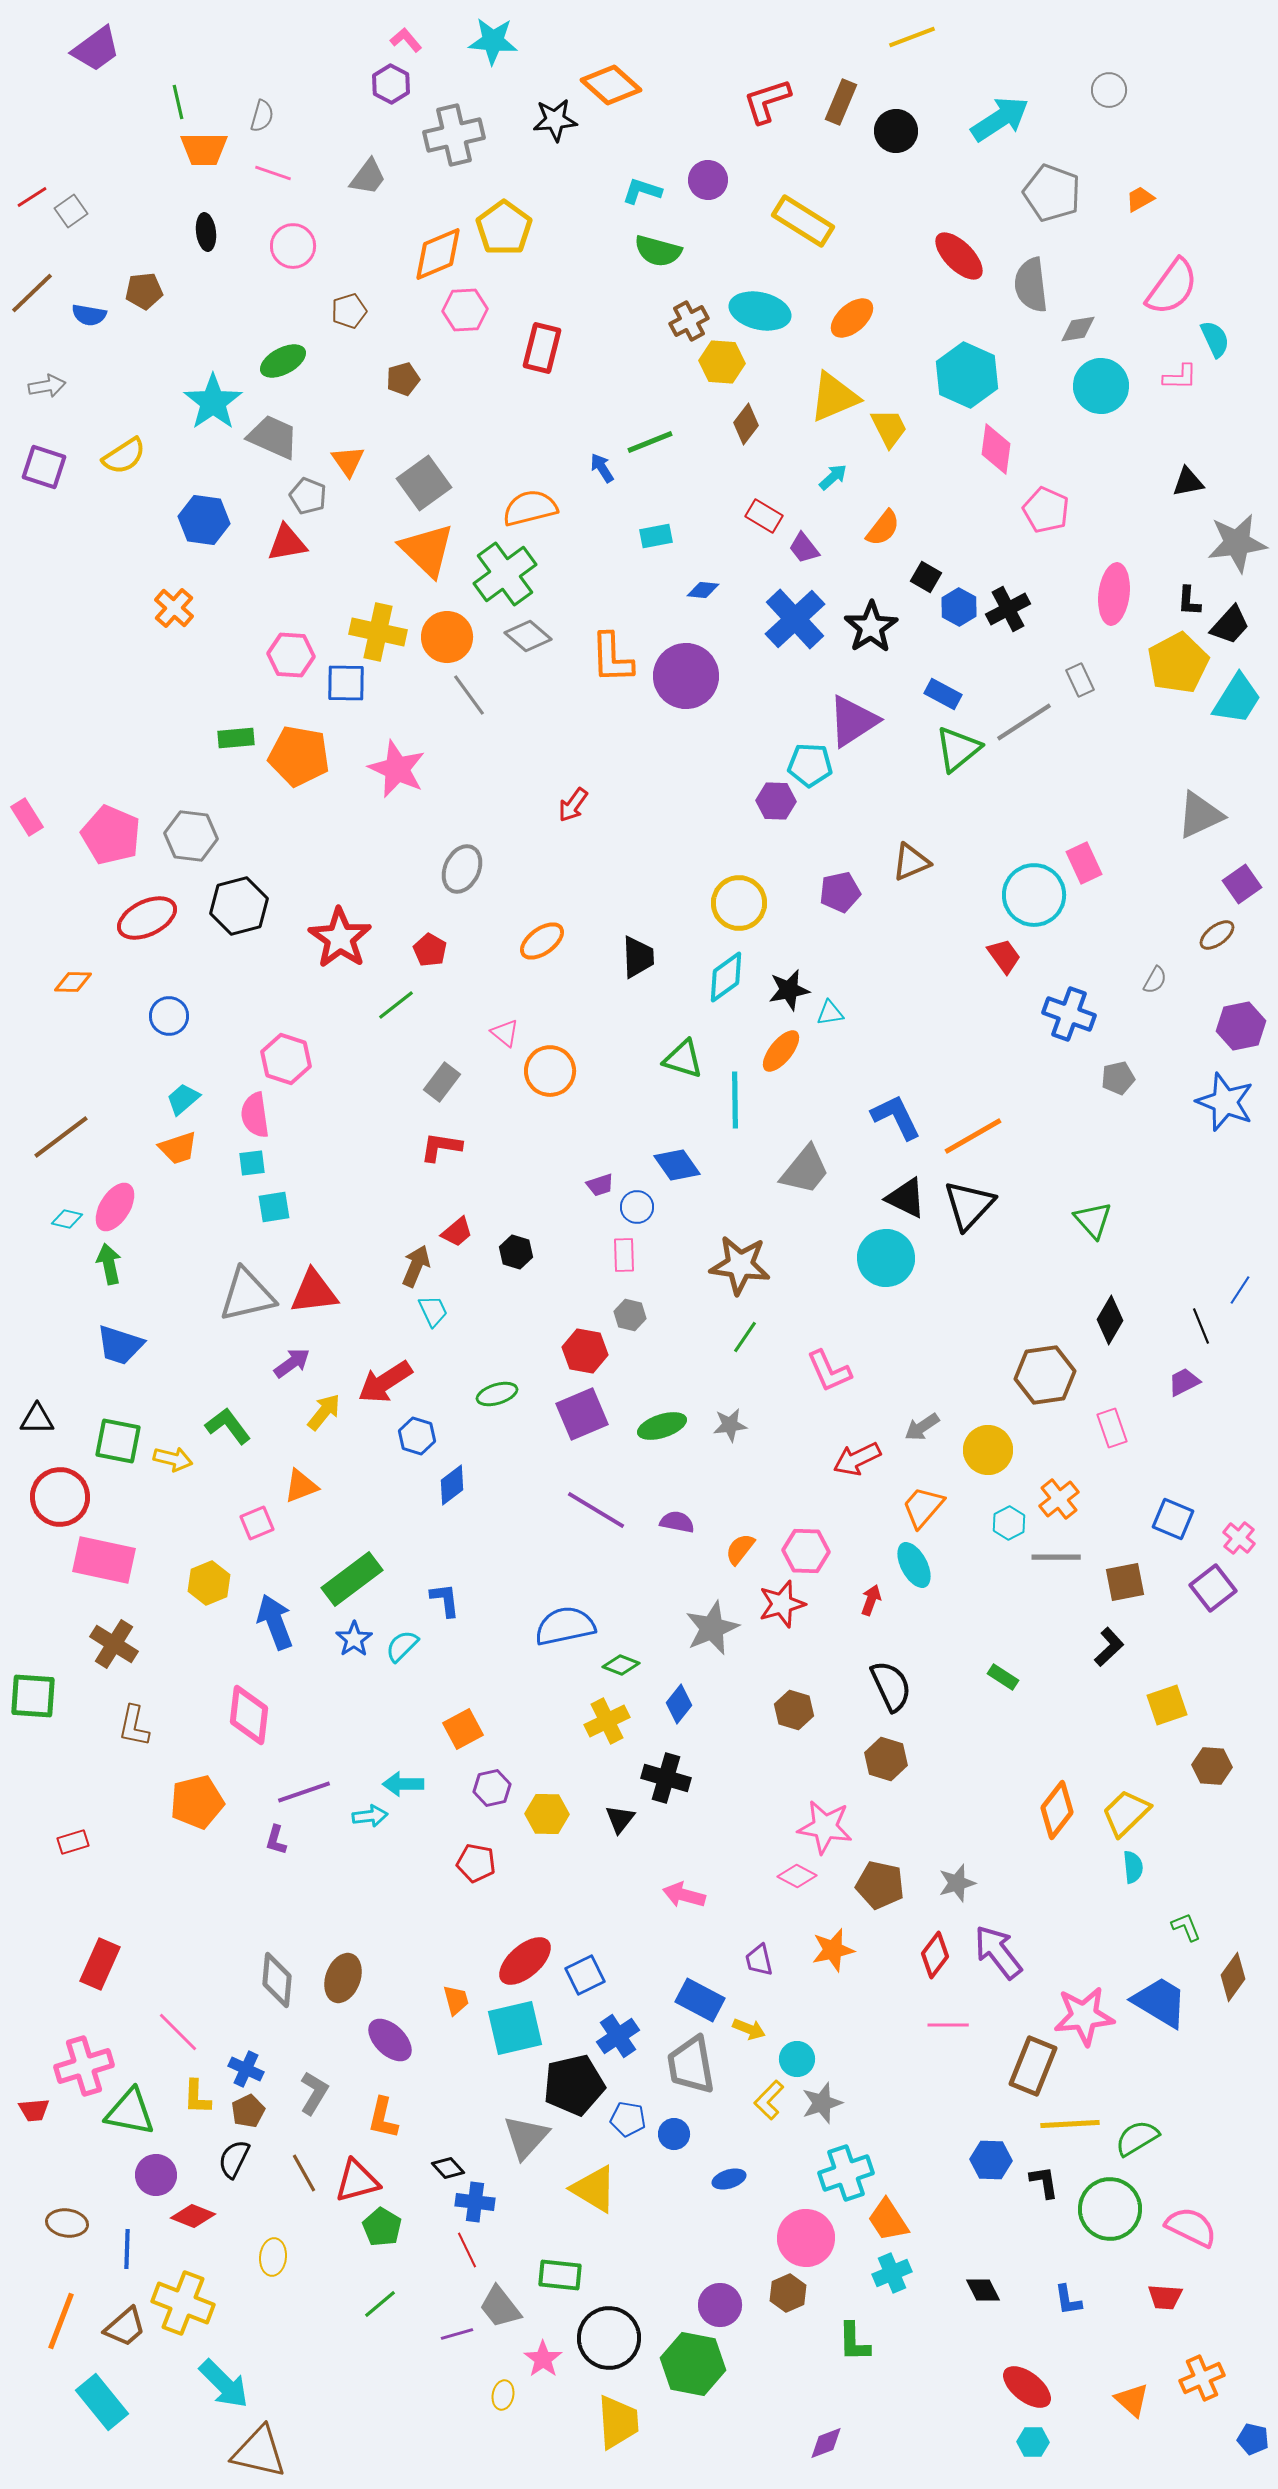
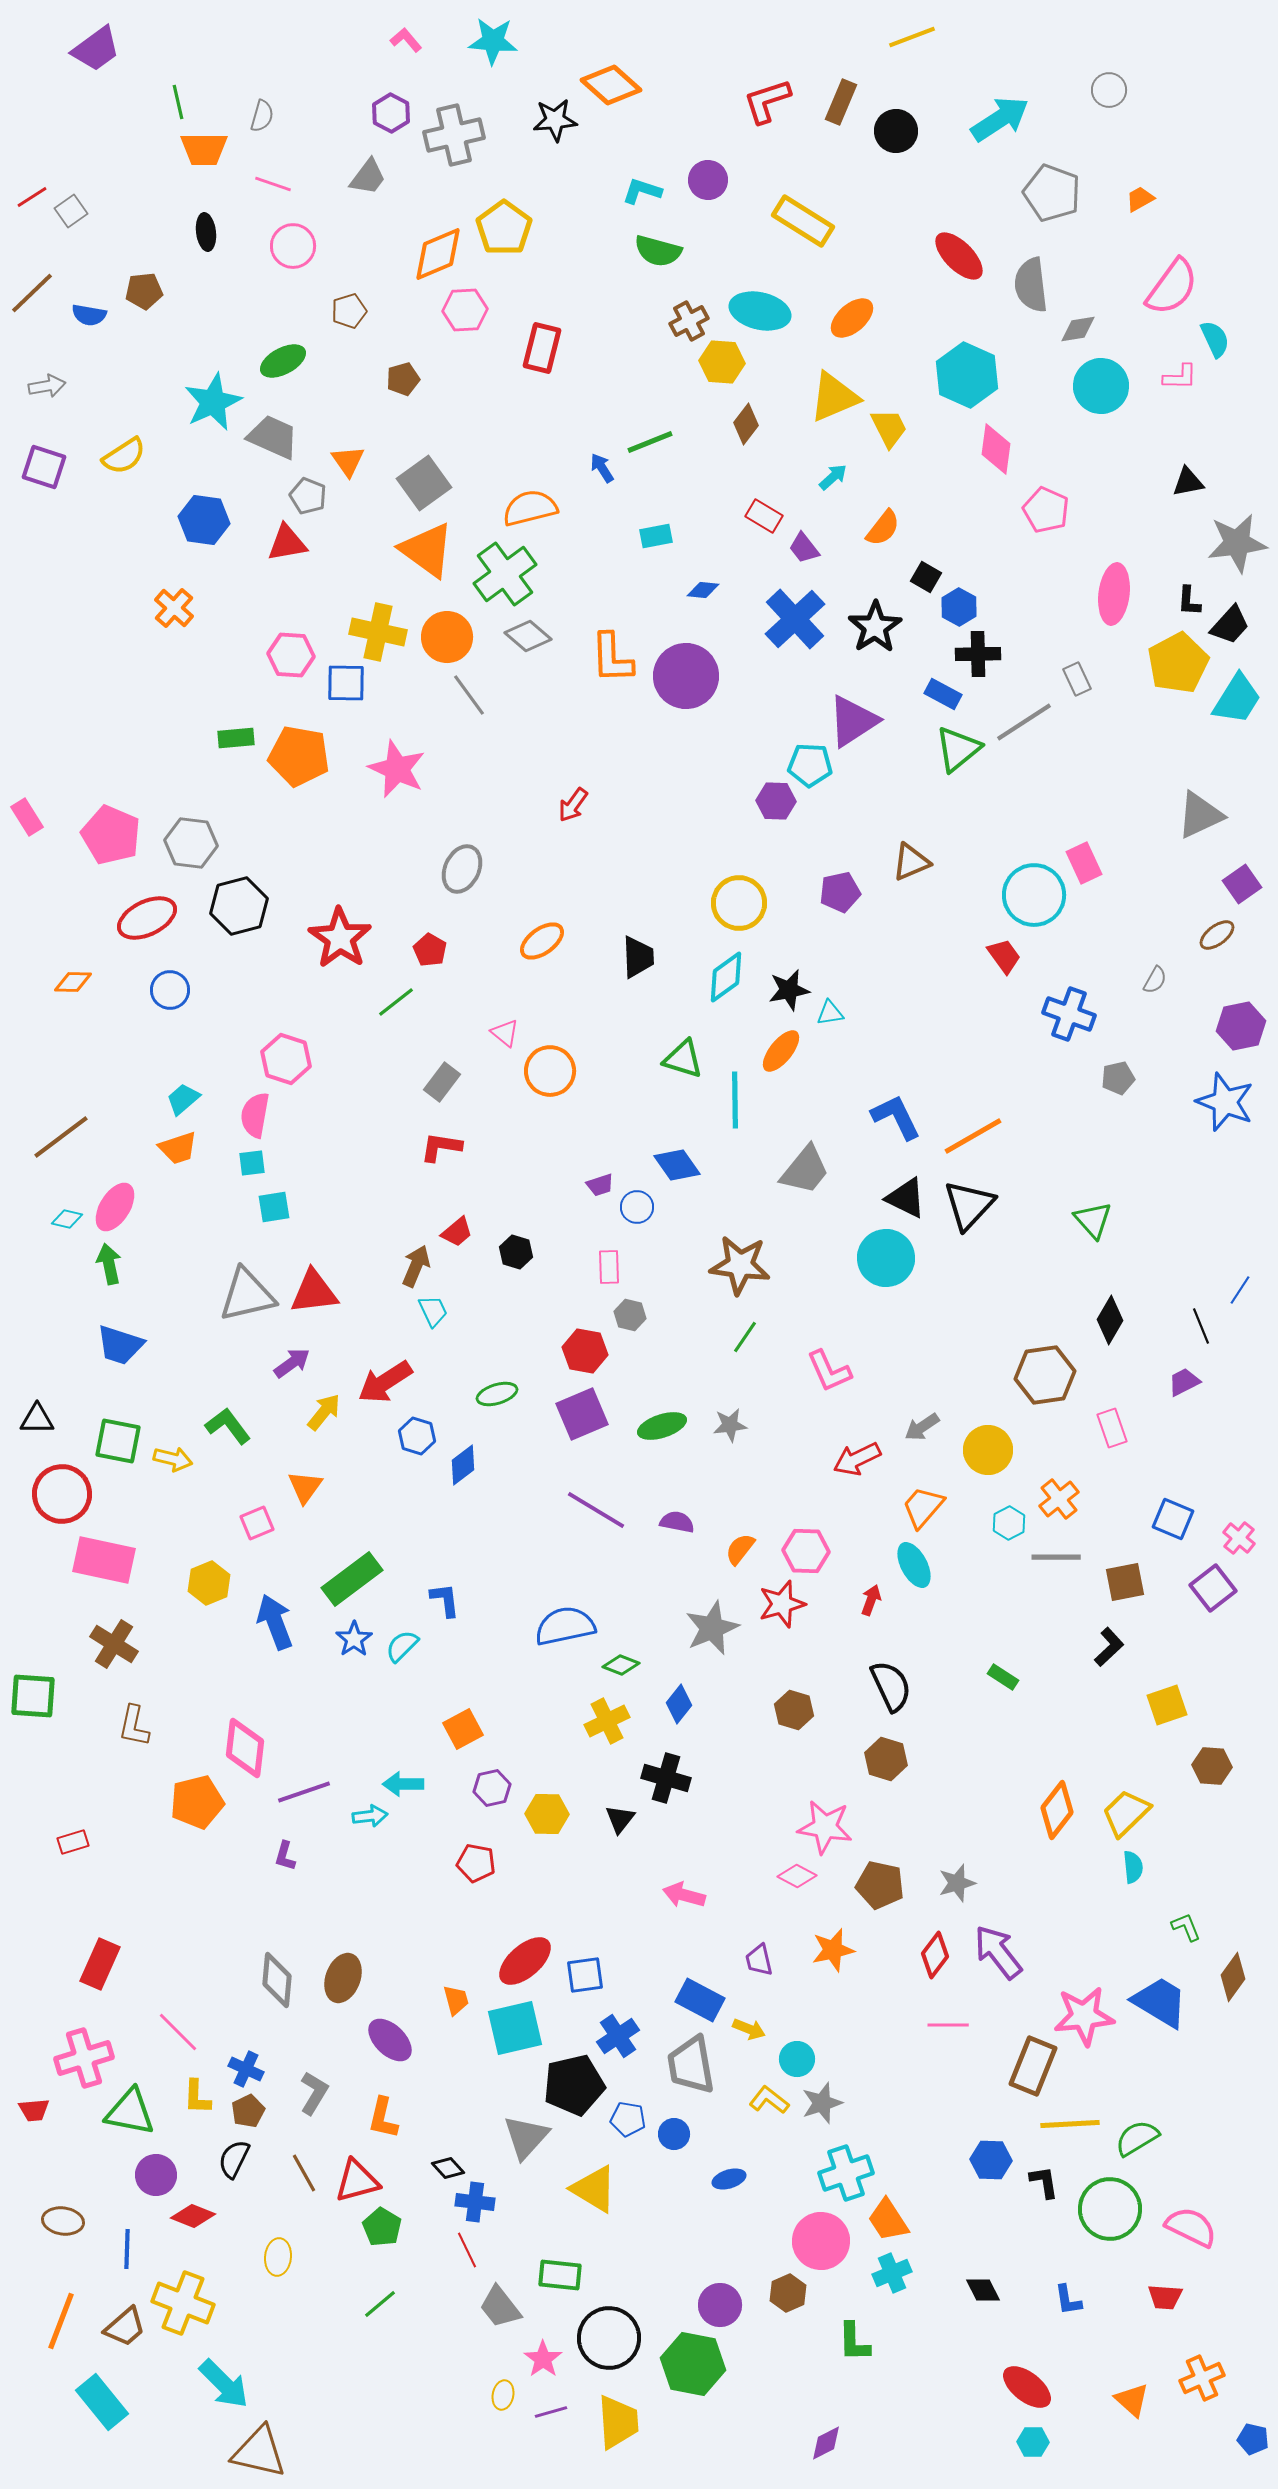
purple hexagon at (391, 84): moved 29 px down
pink line at (273, 173): moved 11 px down
cyan star at (213, 402): rotated 10 degrees clockwise
orange triangle at (427, 550): rotated 8 degrees counterclockwise
black cross at (1008, 609): moved 30 px left, 45 px down; rotated 27 degrees clockwise
black star at (871, 627): moved 4 px right
gray rectangle at (1080, 680): moved 3 px left, 1 px up
gray hexagon at (191, 836): moved 7 px down
green line at (396, 1005): moved 3 px up
blue circle at (169, 1016): moved 1 px right, 26 px up
pink semicircle at (255, 1115): rotated 18 degrees clockwise
pink rectangle at (624, 1255): moved 15 px left, 12 px down
blue diamond at (452, 1485): moved 11 px right, 20 px up
orange triangle at (301, 1486): moved 4 px right, 1 px down; rotated 33 degrees counterclockwise
red circle at (60, 1497): moved 2 px right, 3 px up
pink diamond at (249, 1715): moved 4 px left, 33 px down
purple L-shape at (276, 1840): moved 9 px right, 16 px down
blue square at (585, 1975): rotated 18 degrees clockwise
pink cross at (84, 2066): moved 8 px up
yellow L-shape at (769, 2100): rotated 84 degrees clockwise
brown ellipse at (67, 2223): moved 4 px left, 2 px up
pink circle at (806, 2238): moved 15 px right, 3 px down
yellow ellipse at (273, 2257): moved 5 px right
purple line at (457, 2334): moved 94 px right, 78 px down
purple diamond at (826, 2443): rotated 6 degrees counterclockwise
